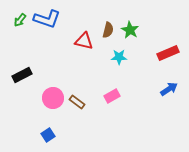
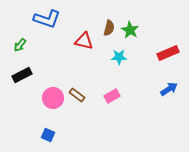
green arrow: moved 25 px down
brown semicircle: moved 1 px right, 2 px up
brown rectangle: moved 7 px up
blue square: rotated 32 degrees counterclockwise
